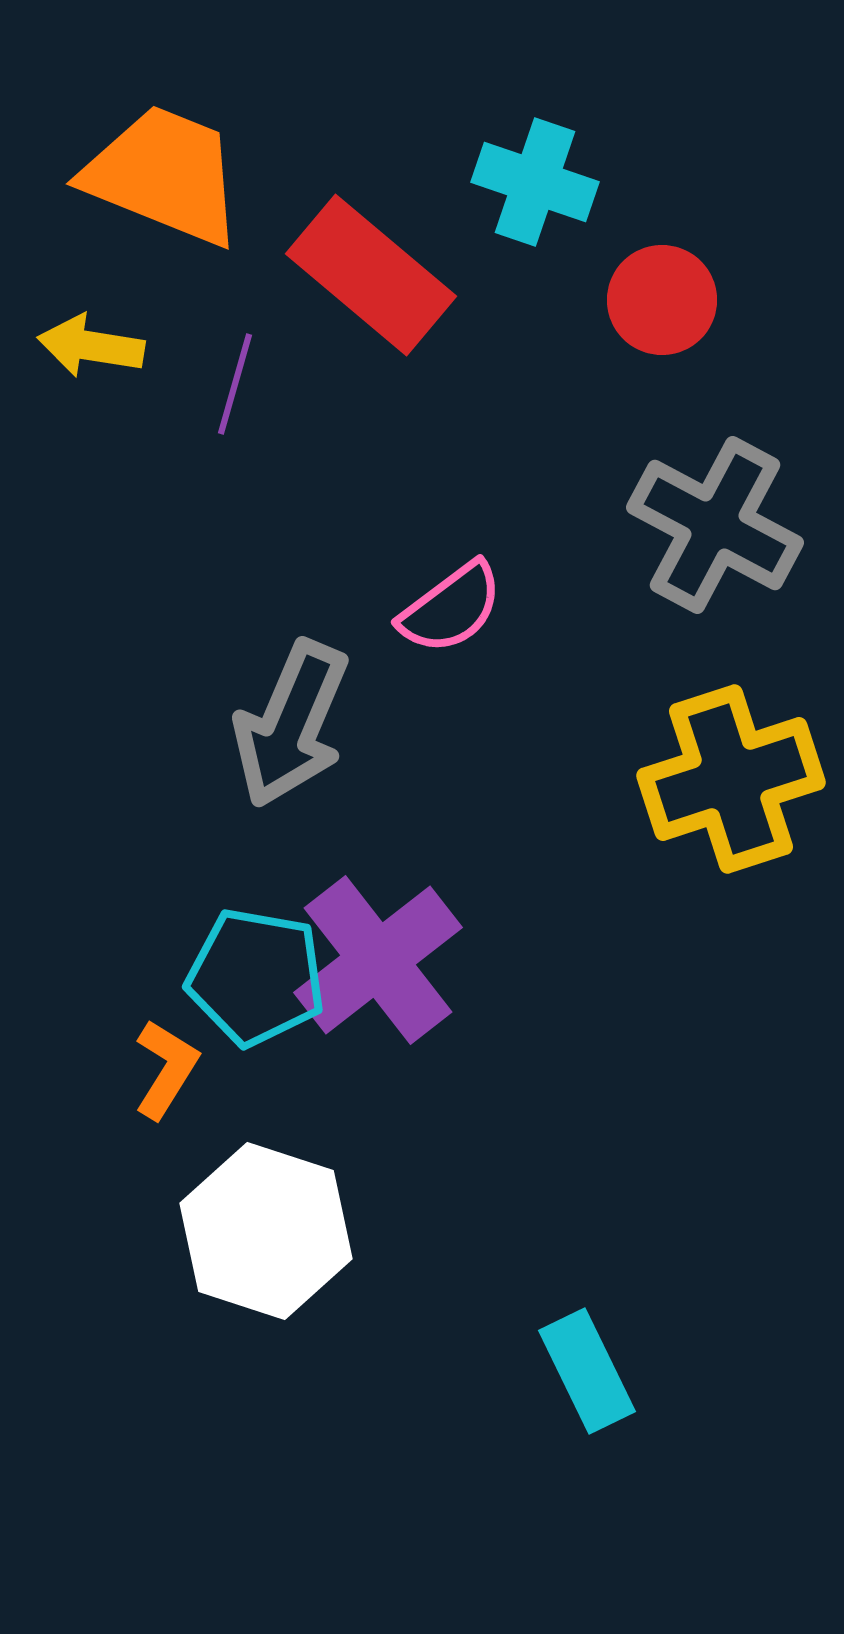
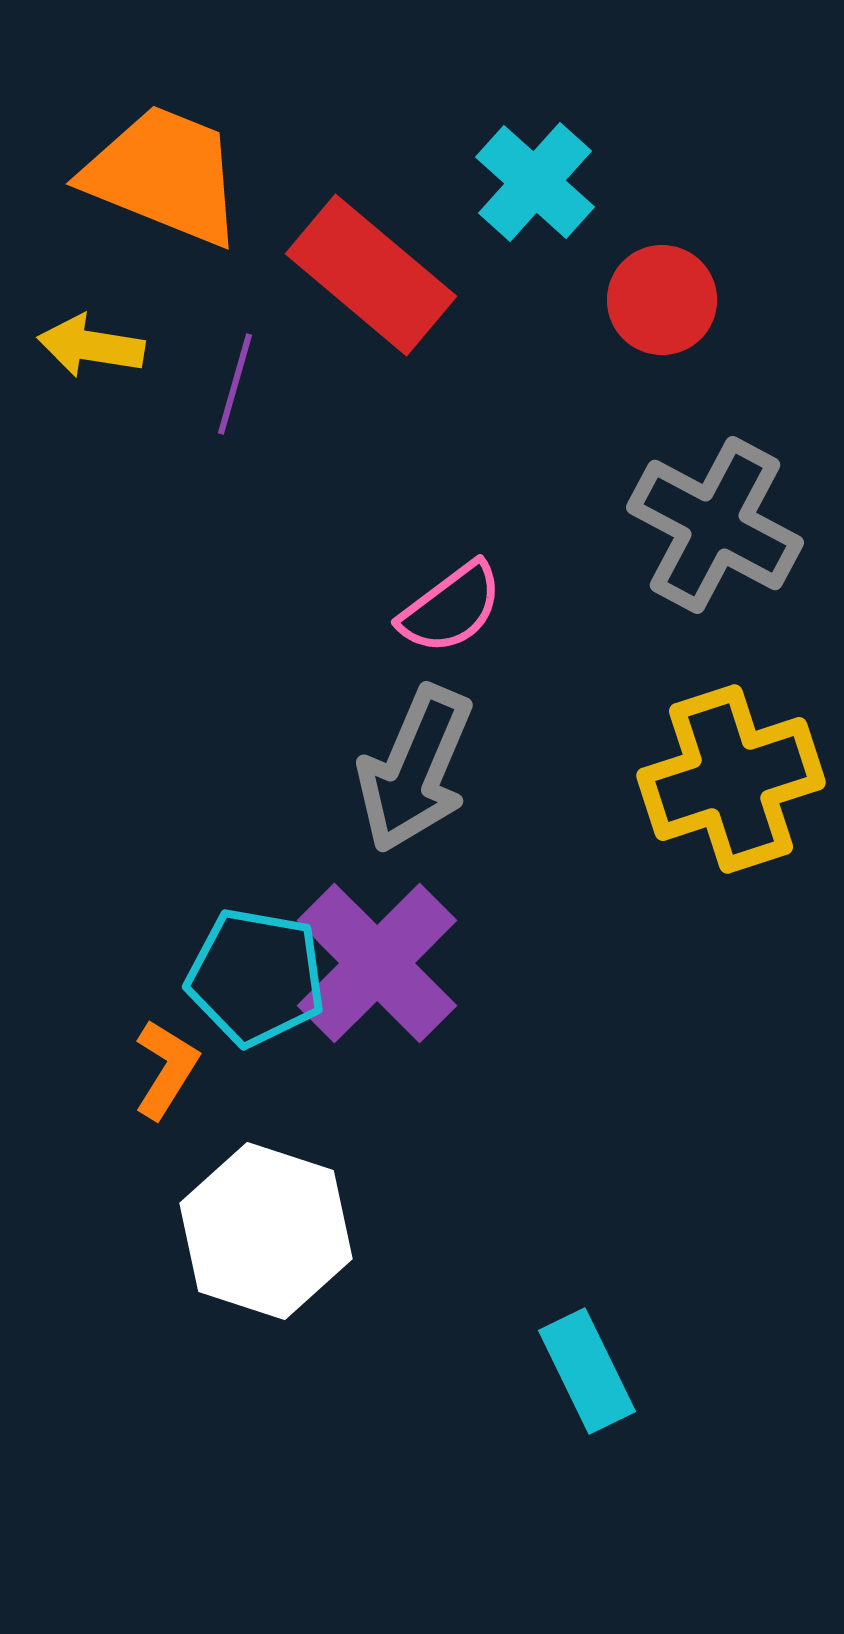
cyan cross: rotated 23 degrees clockwise
gray arrow: moved 124 px right, 45 px down
purple cross: moved 1 px left, 3 px down; rotated 7 degrees counterclockwise
